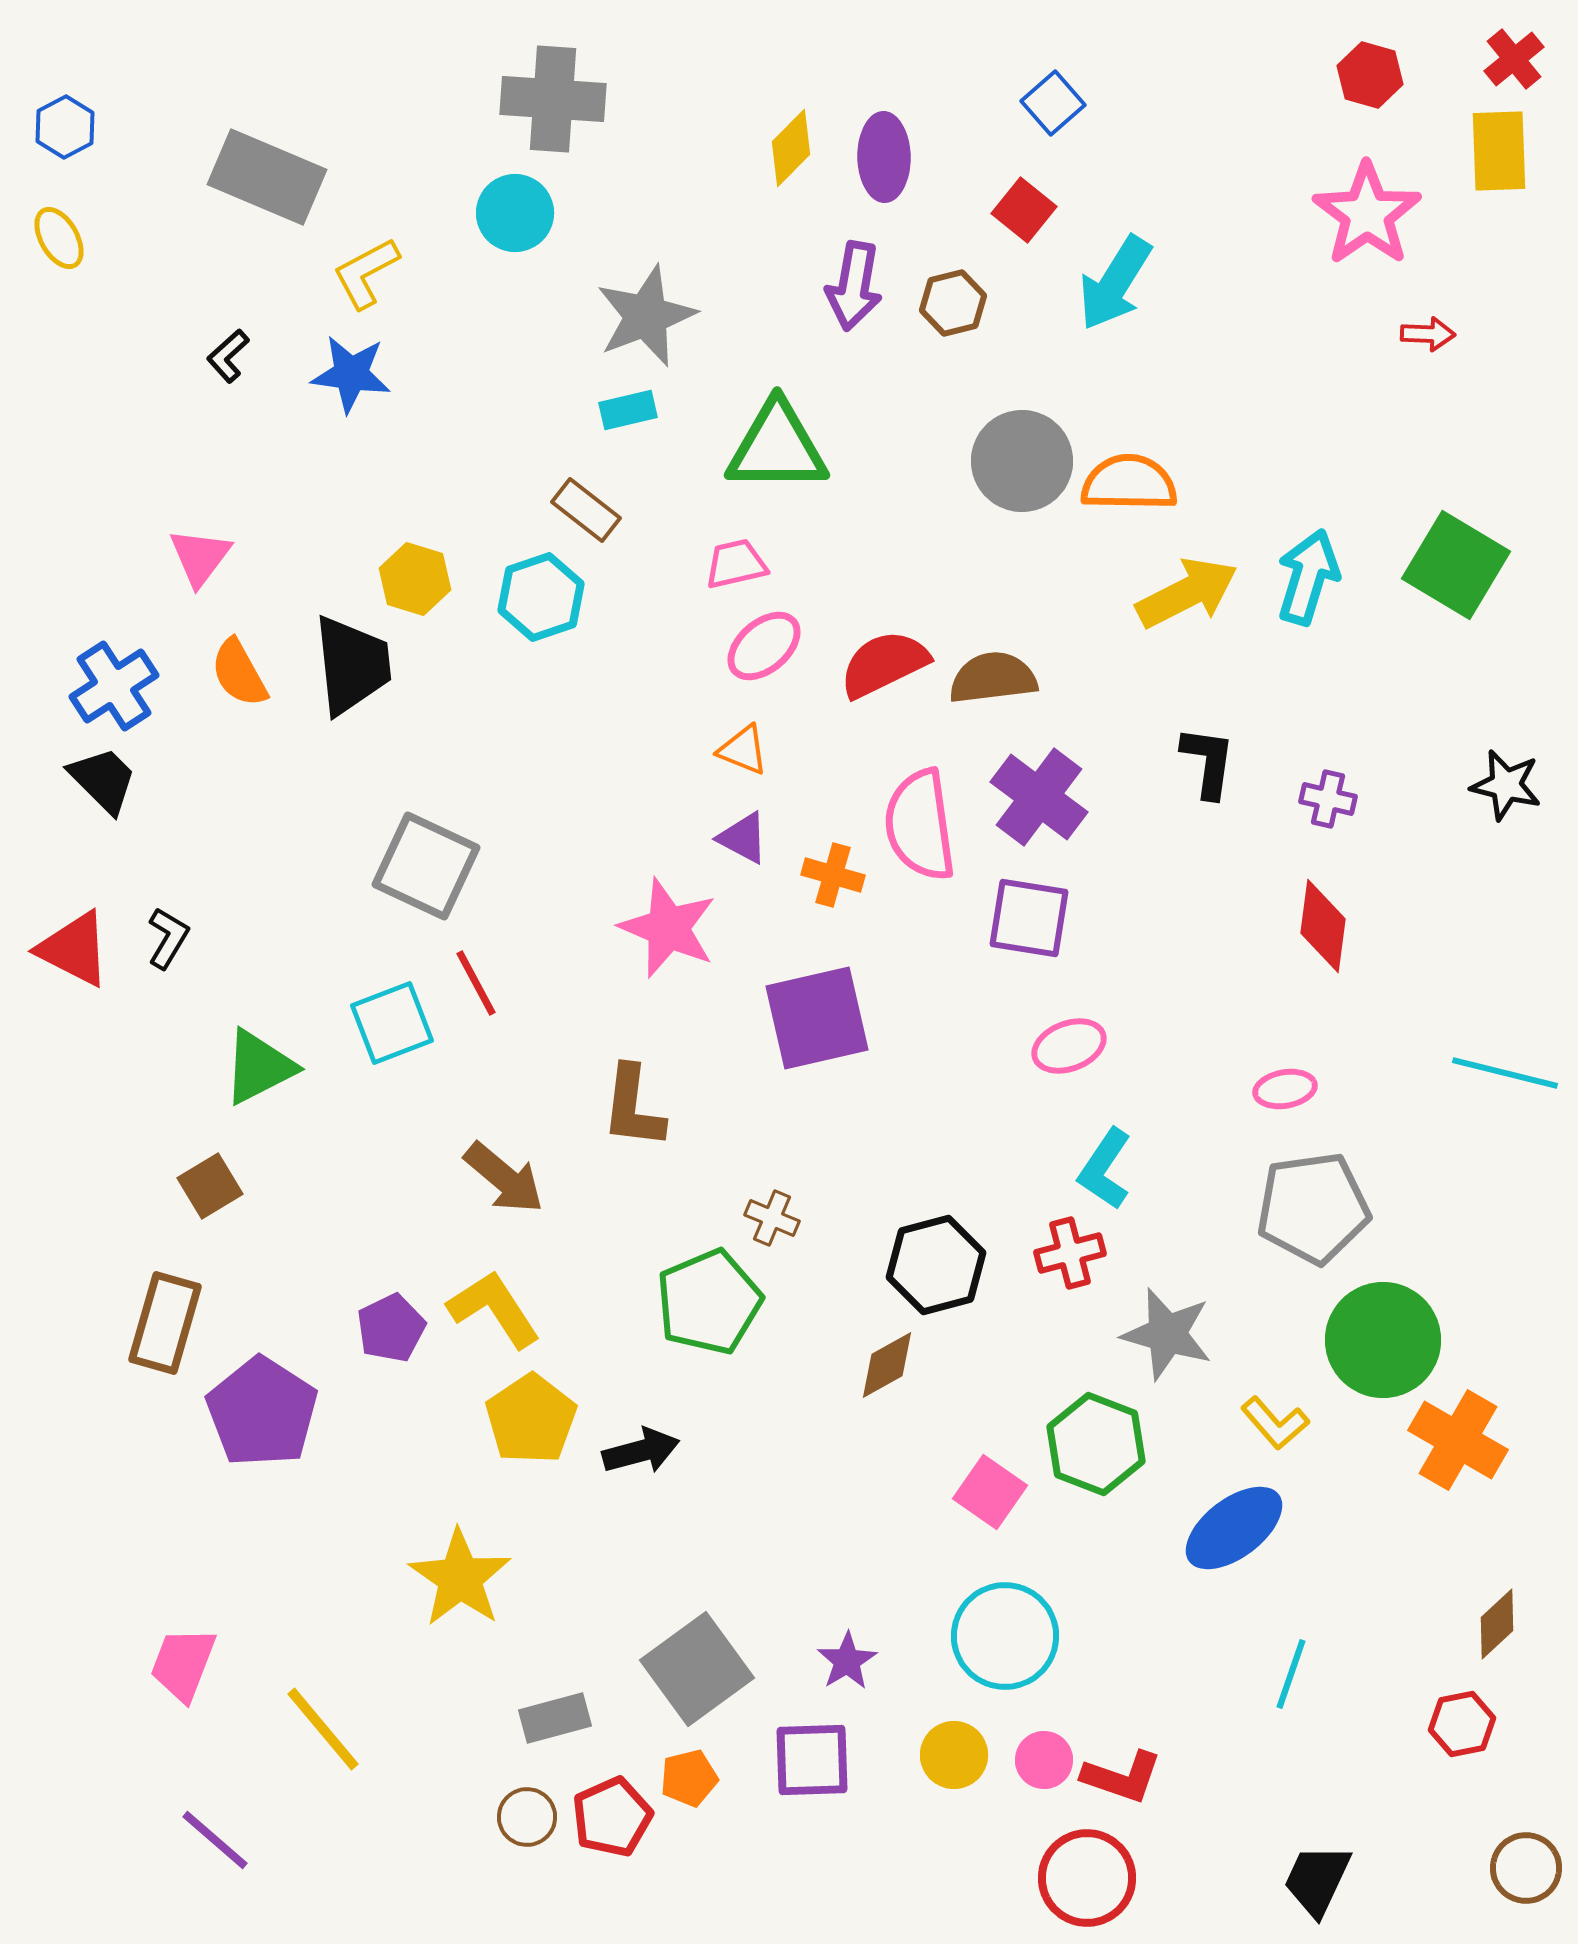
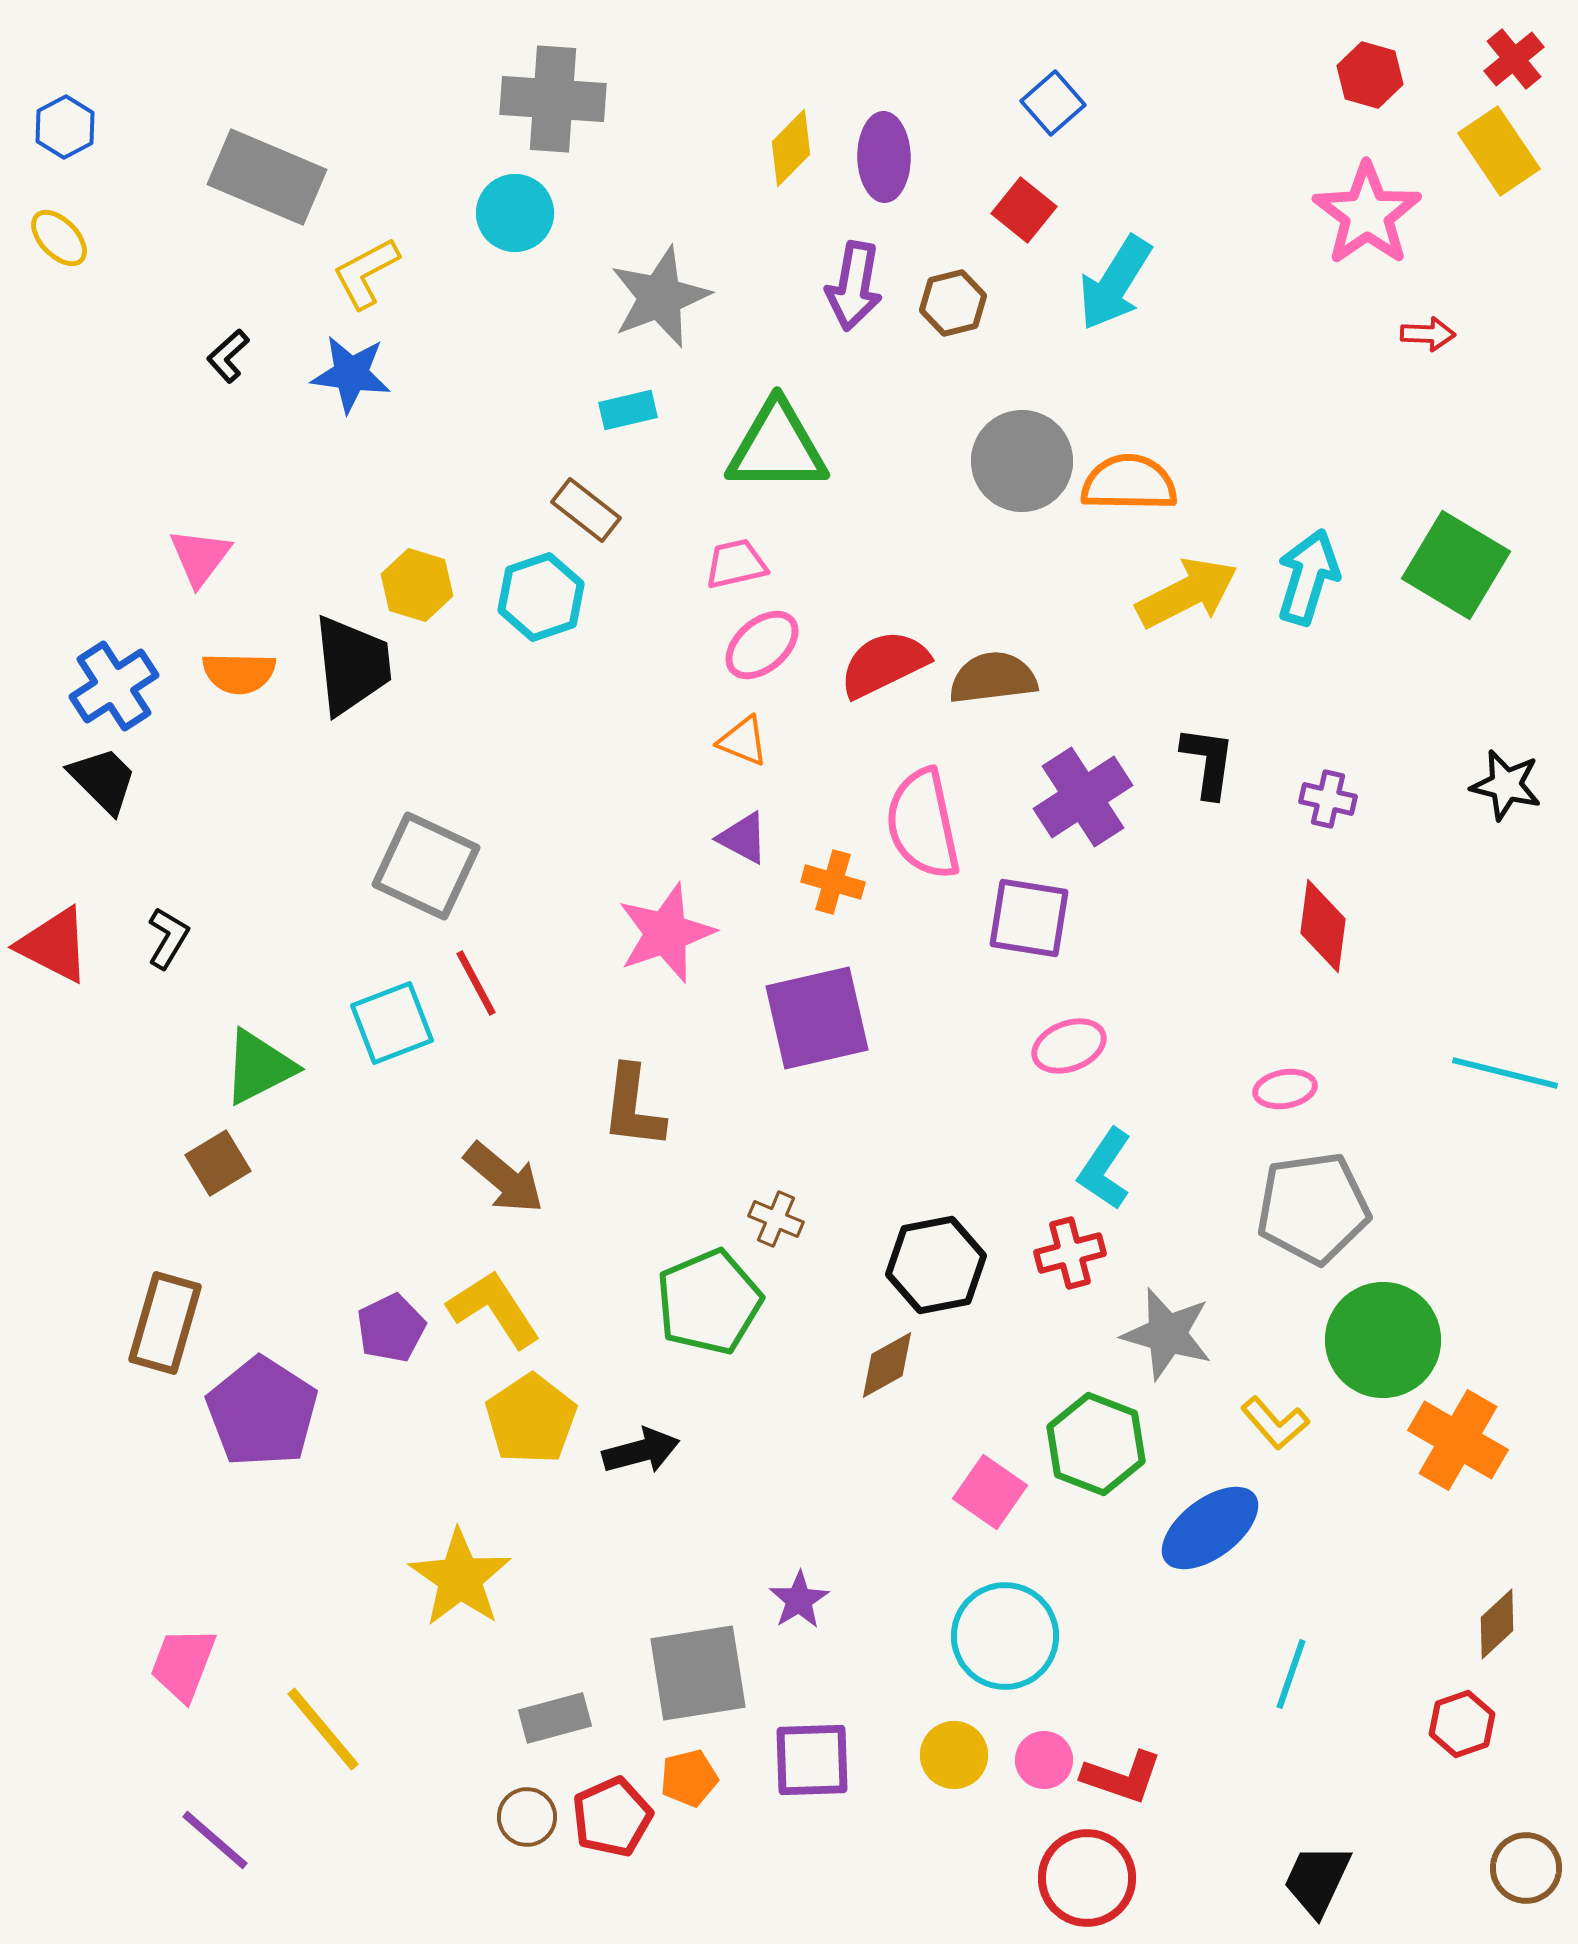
yellow rectangle at (1499, 151): rotated 32 degrees counterclockwise
yellow ellipse at (59, 238): rotated 14 degrees counterclockwise
gray star at (646, 316): moved 14 px right, 19 px up
yellow hexagon at (415, 579): moved 2 px right, 6 px down
pink ellipse at (764, 646): moved 2 px left, 1 px up
orange semicircle at (239, 673): rotated 60 degrees counterclockwise
orange triangle at (743, 750): moved 9 px up
purple cross at (1039, 797): moved 44 px right; rotated 20 degrees clockwise
pink semicircle at (920, 825): moved 3 px right, 1 px up; rotated 4 degrees counterclockwise
orange cross at (833, 875): moved 7 px down
pink star at (668, 928): moved 2 px left, 5 px down; rotated 30 degrees clockwise
red triangle at (74, 949): moved 20 px left, 4 px up
brown square at (210, 1186): moved 8 px right, 23 px up
brown cross at (772, 1218): moved 4 px right, 1 px down
black hexagon at (936, 1265): rotated 4 degrees clockwise
blue ellipse at (1234, 1528): moved 24 px left
purple star at (847, 1661): moved 48 px left, 61 px up
gray square at (697, 1669): moved 1 px right, 4 px down; rotated 27 degrees clockwise
red hexagon at (1462, 1724): rotated 8 degrees counterclockwise
